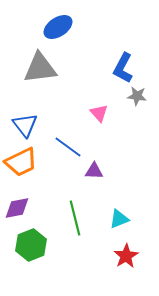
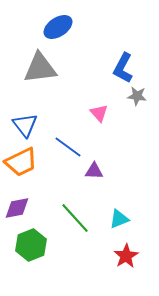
green line: rotated 28 degrees counterclockwise
